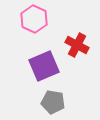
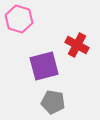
pink hexagon: moved 15 px left; rotated 8 degrees counterclockwise
purple square: rotated 8 degrees clockwise
